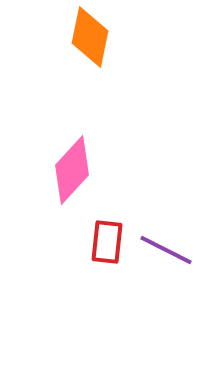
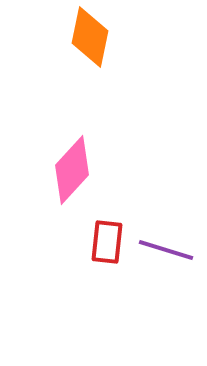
purple line: rotated 10 degrees counterclockwise
